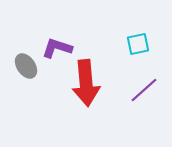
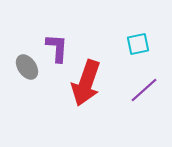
purple L-shape: rotated 76 degrees clockwise
gray ellipse: moved 1 px right, 1 px down
red arrow: rotated 24 degrees clockwise
